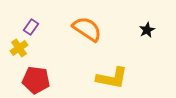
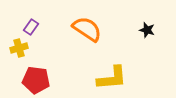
black star: rotated 28 degrees counterclockwise
yellow cross: rotated 18 degrees clockwise
yellow L-shape: rotated 16 degrees counterclockwise
